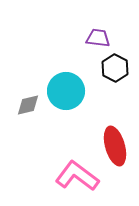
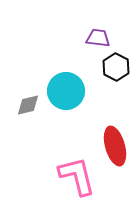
black hexagon: moved 1 px right, 1 px up
pink L-shape: rotated 39 degrees clockwise
